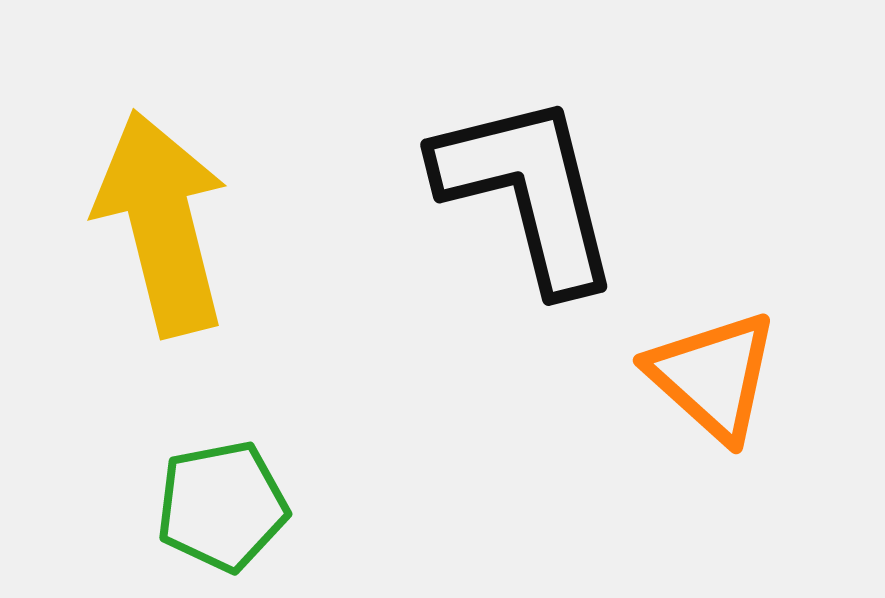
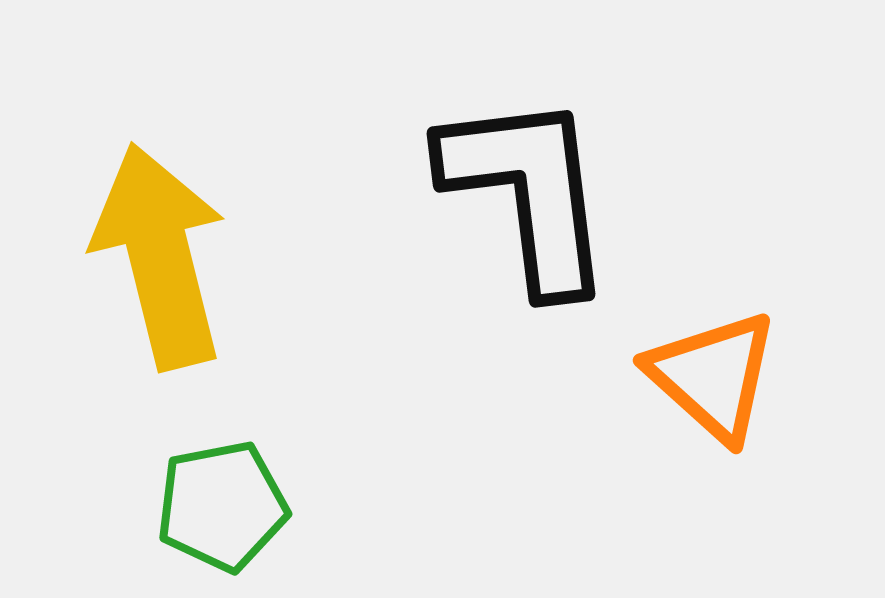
black L-shape: rotated 7 degrees clockwise
yellow arrow: moved 2 px left, 33 px down
